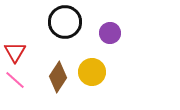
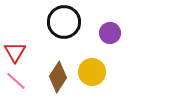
black circle: moved 1 px left
pink line: moved 1 px right, 1 px down
